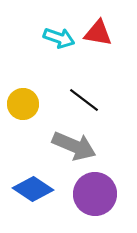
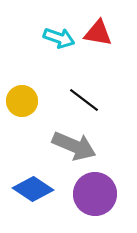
yellow circle: moved 1 px left, 3 px up
